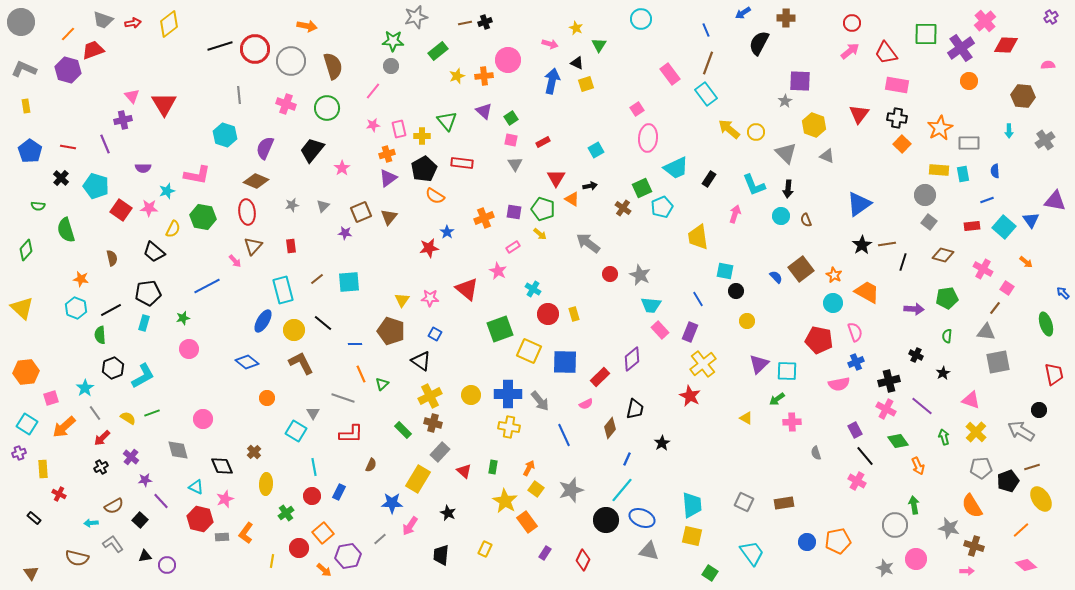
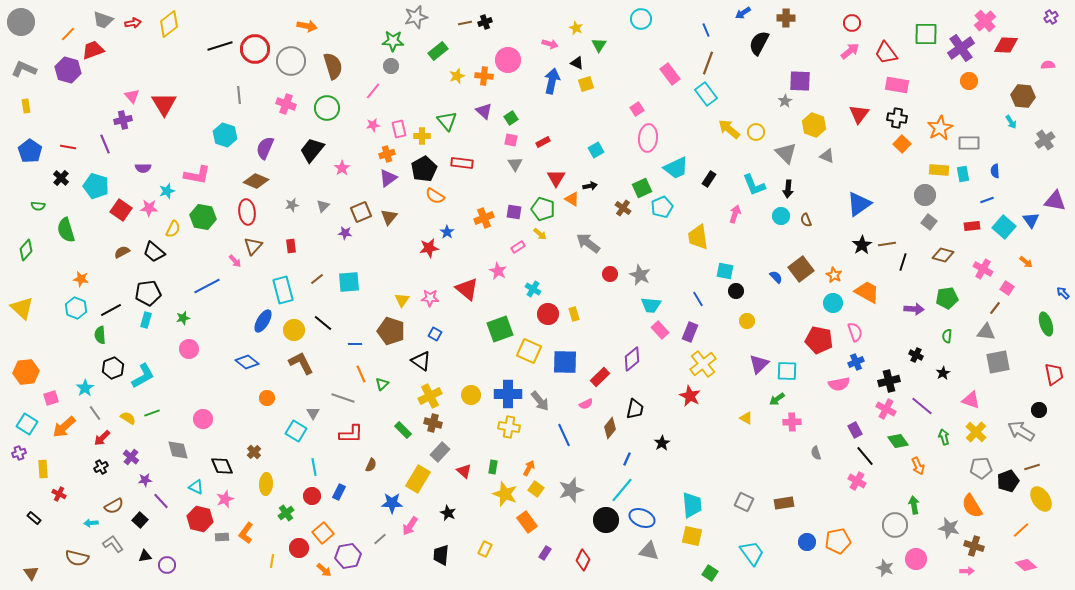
orange cross at (484, 76): rotated 12 degrees clockwise
cyan arrow at (1009, 131): moved 2 px right, 9 px up; rotated 32 degrees counterclockwise
pink rectangle at (513, 247): moved 5 px right
brown semicircle at (112, 258): moved 10 px right, 6 px up; rotated 105 degrees counterclockwise
cyan rectangle at (144, 323): moved 2 px right, 3 px up
yellow star at (505, 501): moved 7 px up; rotated 10 degrees counterclockwise
